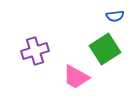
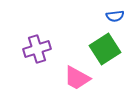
purple cross: moved 2 px right, 2 px up
pink trapezoid: moved 1 px right, 1 px down
